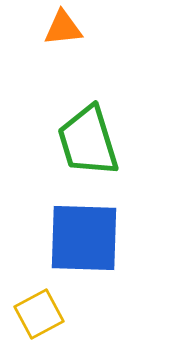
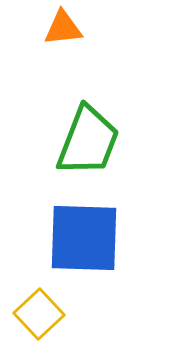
green trapezoid: rotated 142 degrees counterclockwise
yellow square: rotated 15 degrees counterclockwise
